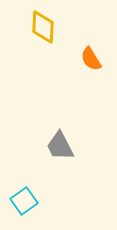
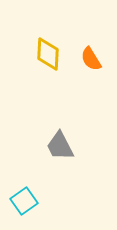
yellow diamond: moved 5 px right, 27 px down
